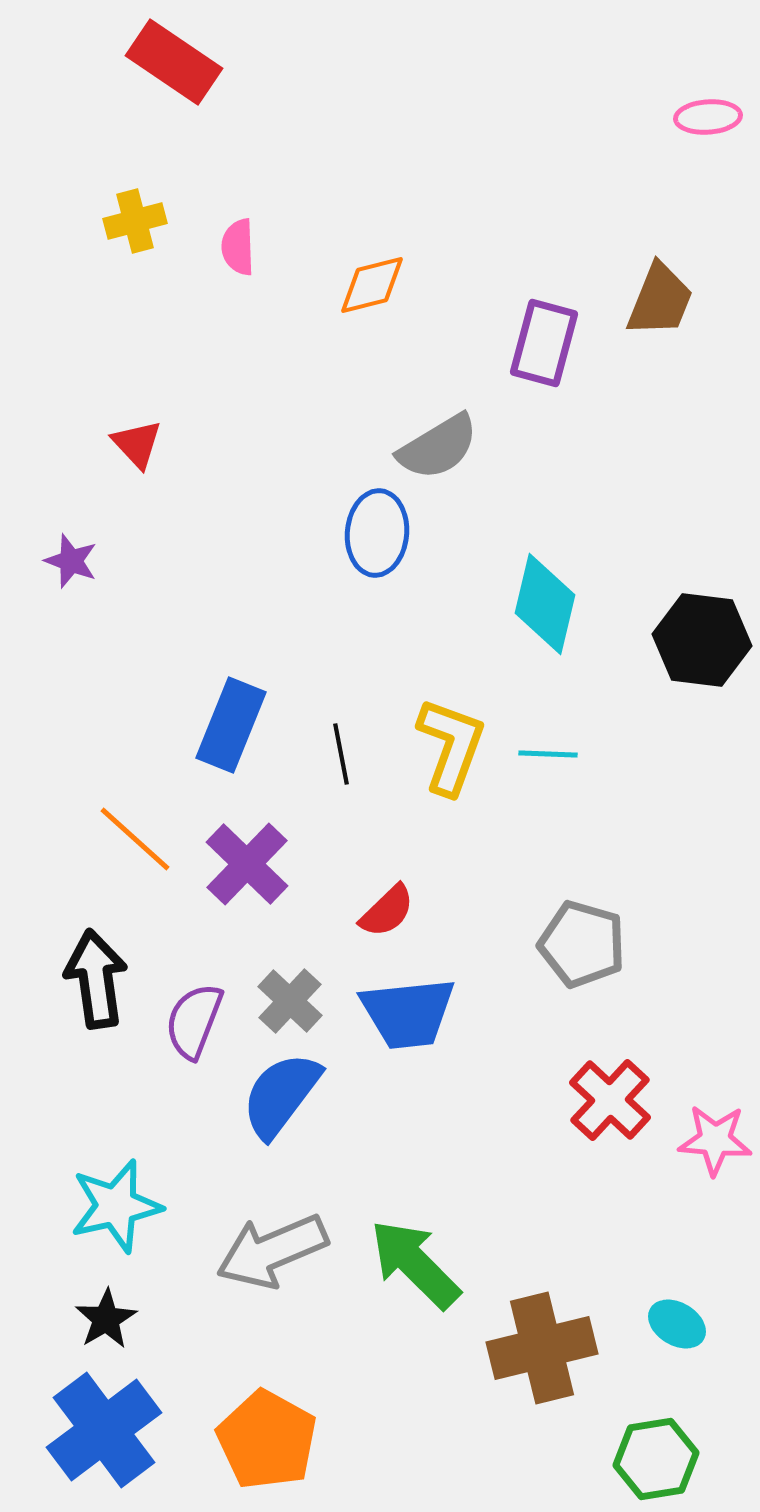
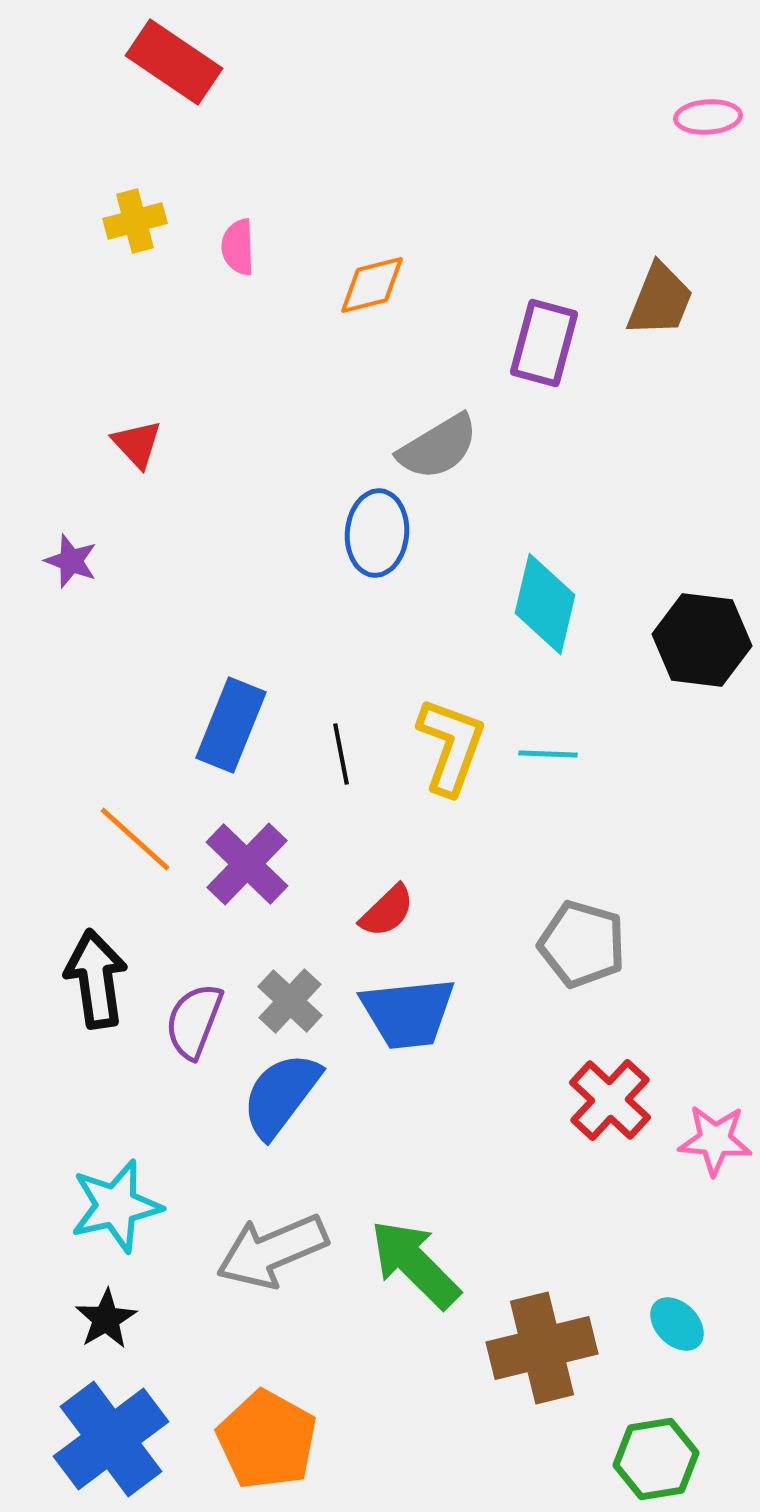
cyan ellipse: rotated 14 degrees clockwise
blue cross: moved 7 px right, 9 px down
